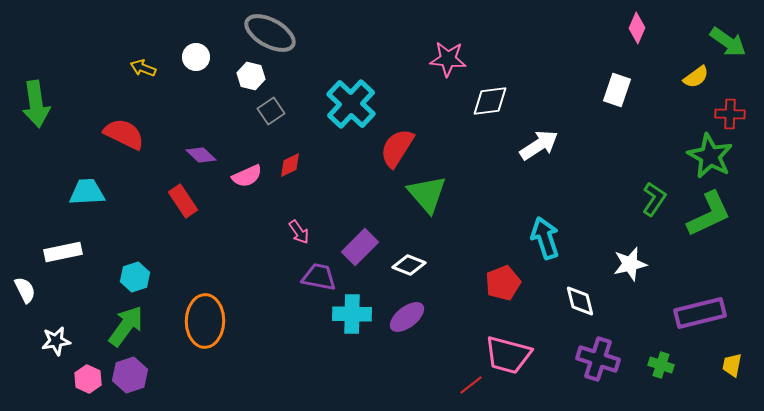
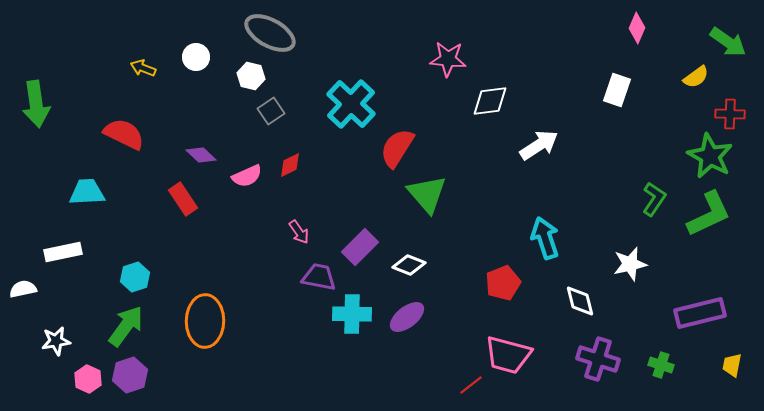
red rectangle at (183, 201): moved 2 px up
white semicircle at (25, 290): moved 2 px left, 1 px up; rotated 76 degrees counterclockwise
